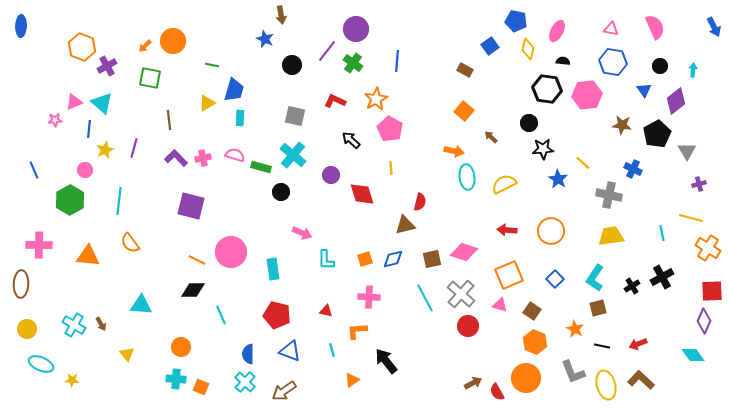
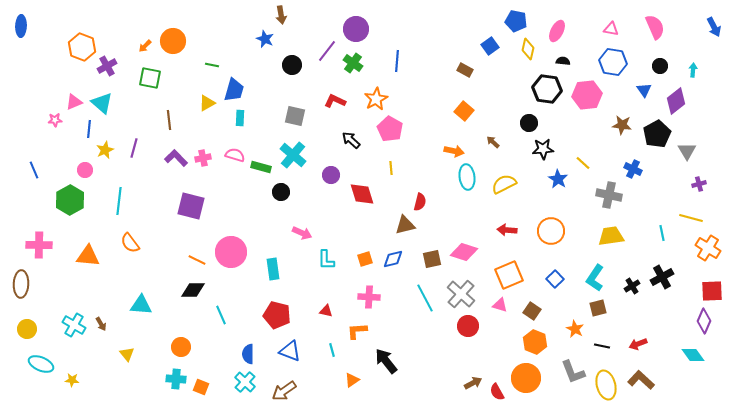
brown arrow at (491, 137): moved 2 px right, 5 px down
